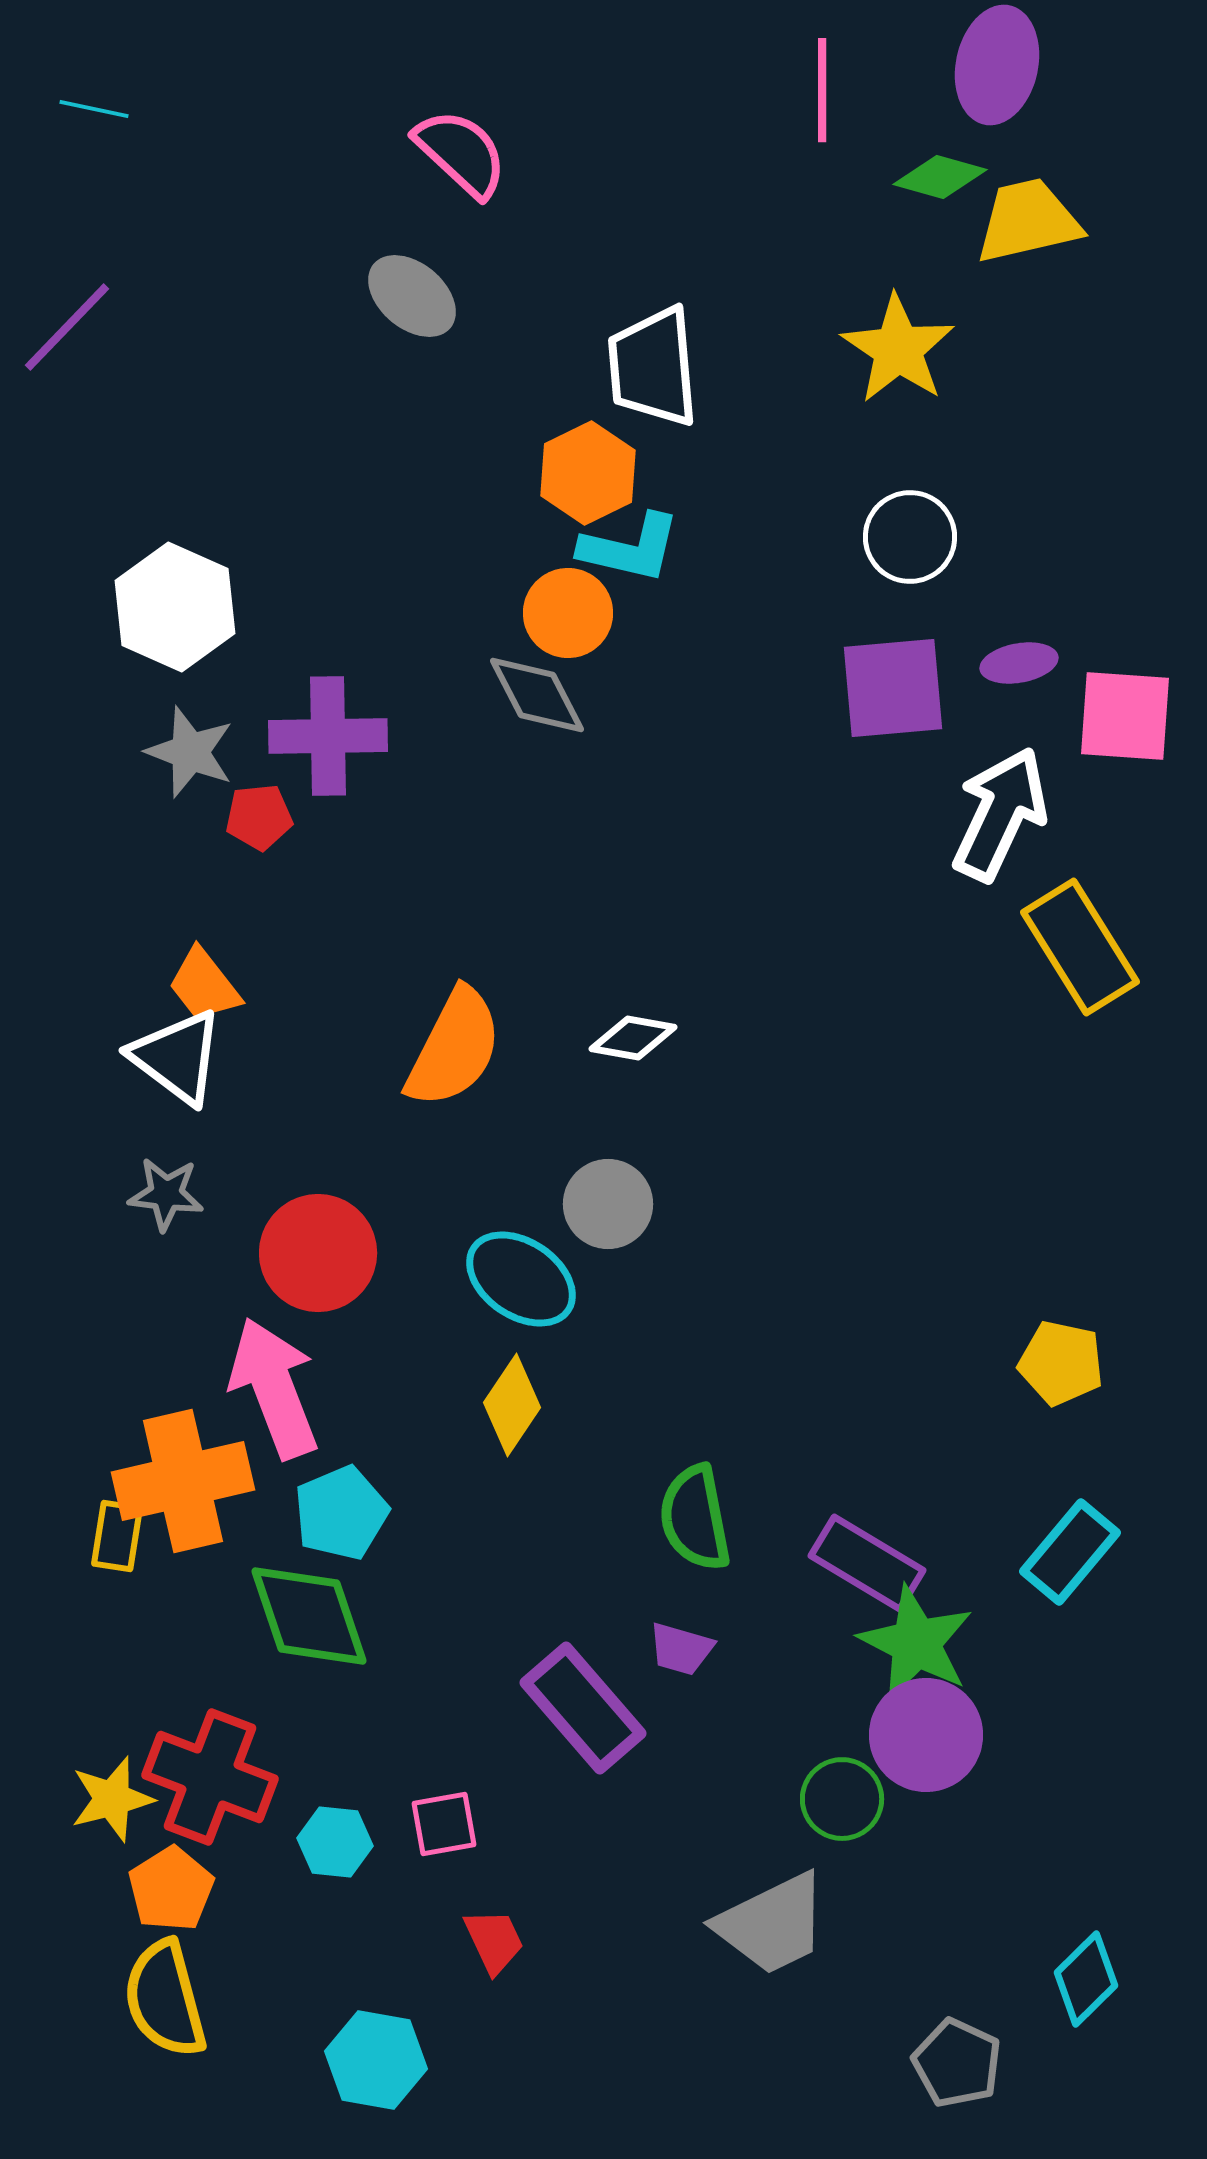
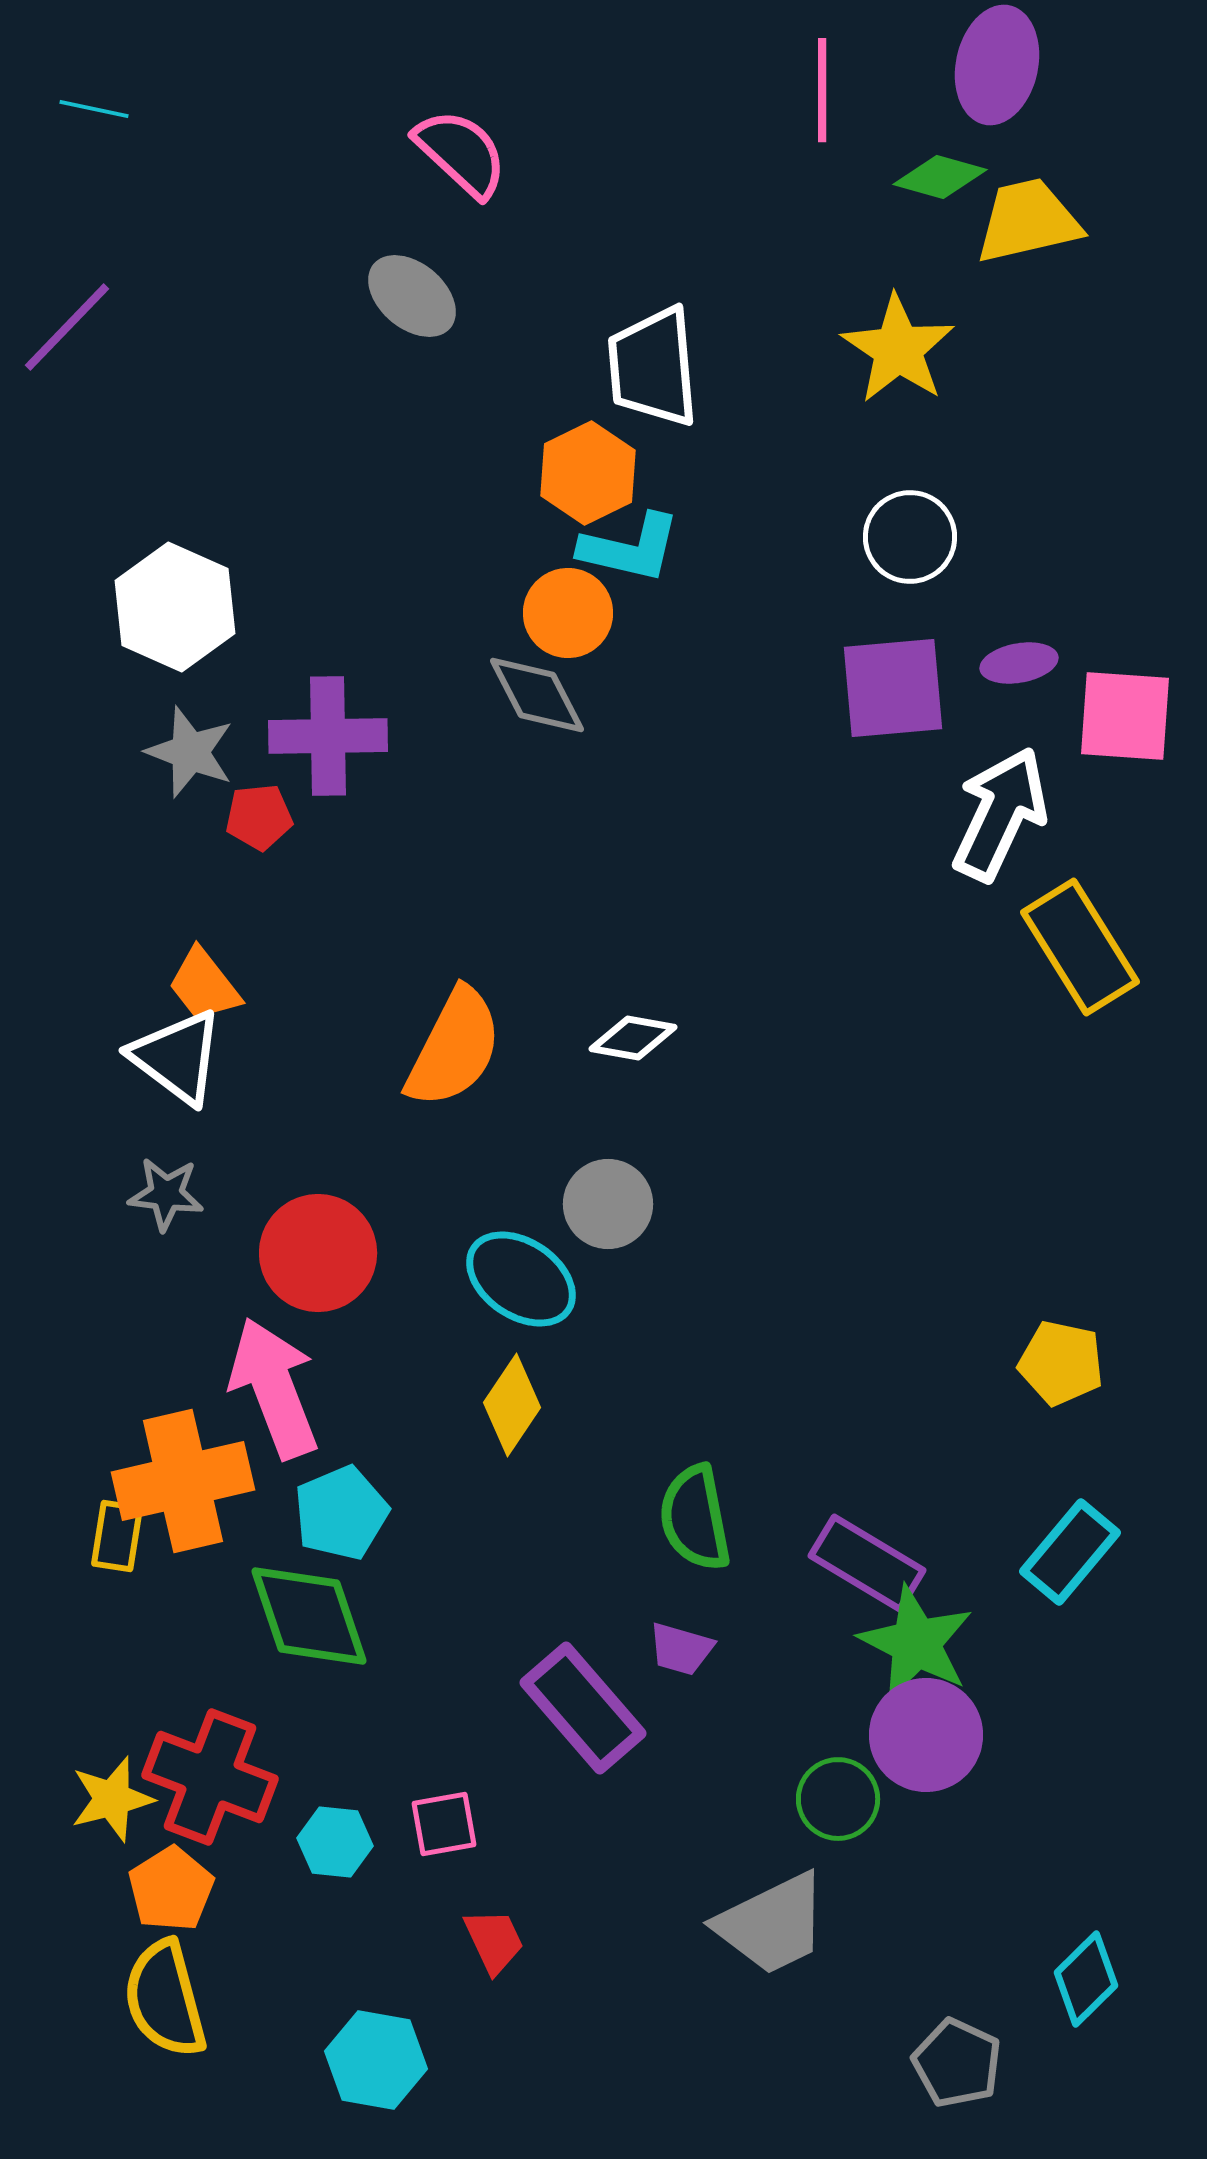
green circle at (842, 1799): moved 4 px left
